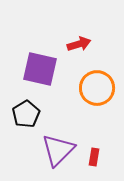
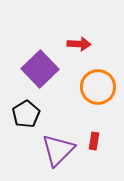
red arrow: rotated 20 degrees clockwise
purple square: rotated 33 degrees clockwise
orange circle: moved 1 px right, 1 px up
red rectangle: moved 16 px up
